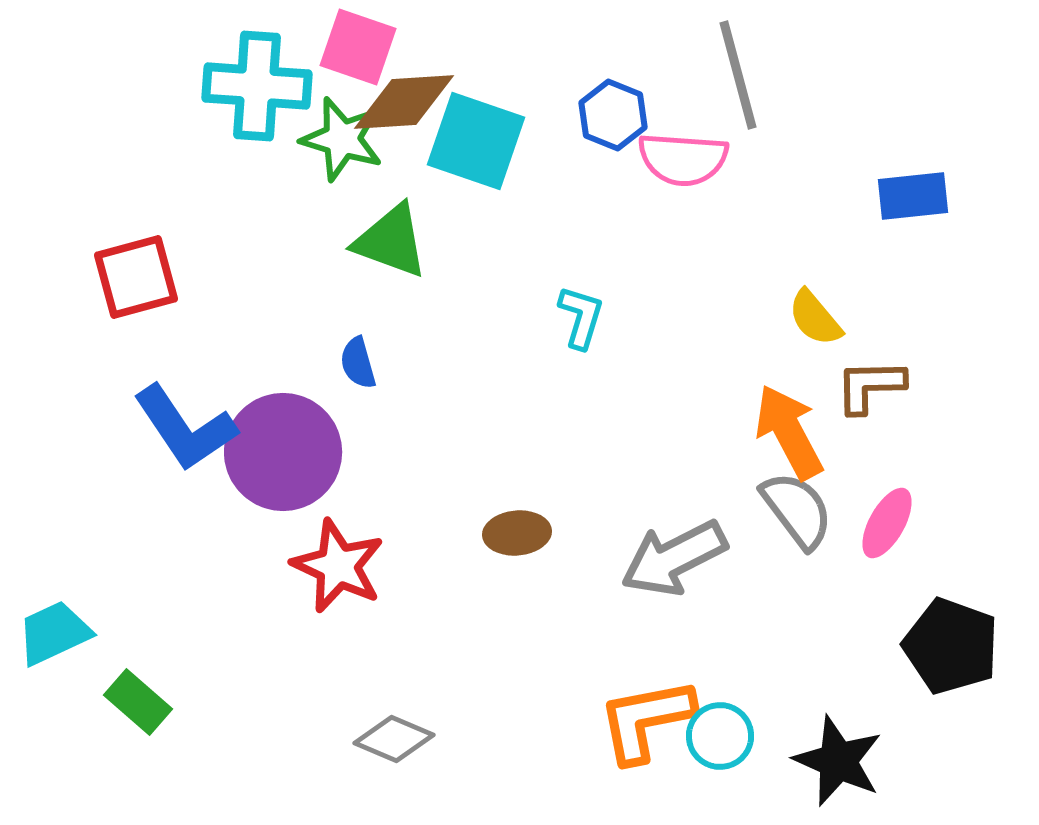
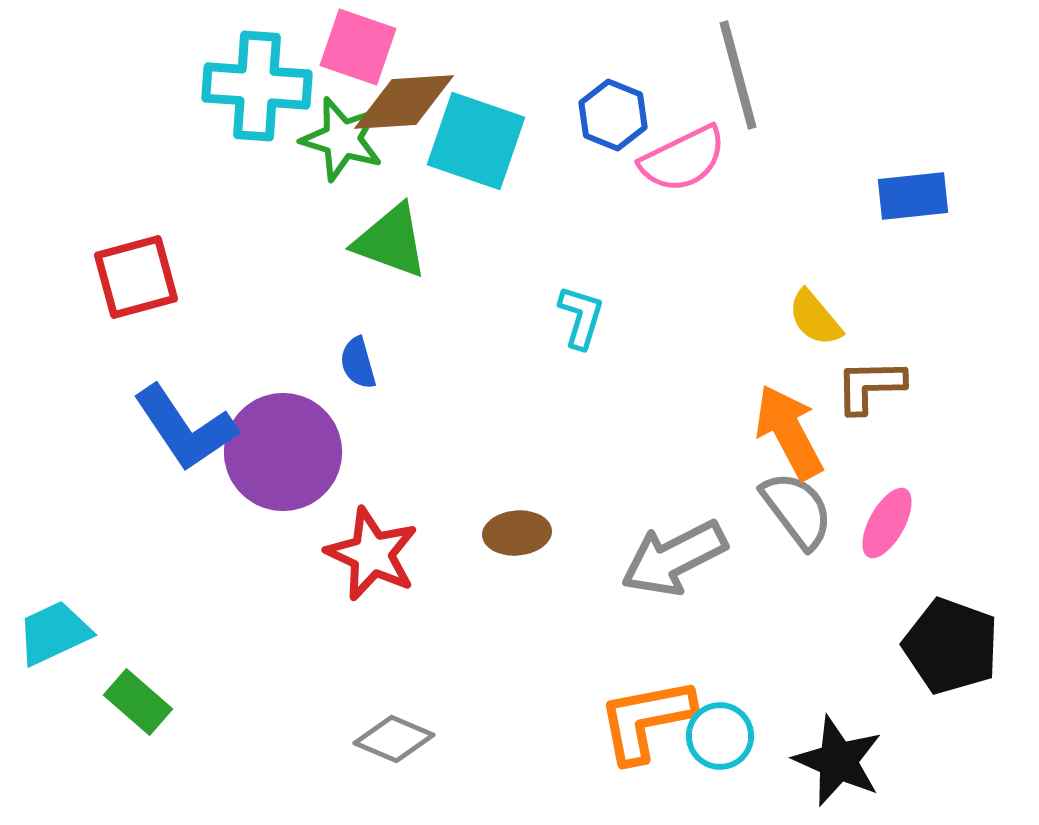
pink semicircle: rotated 30 degrees counterclockwise
red star: moved 34 px right, 12 px up
